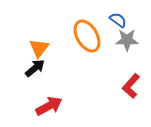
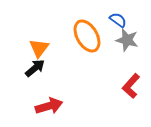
gray star: rotated 15 degrees clockwise
red arrow: rotated 12 degrees clockwise
